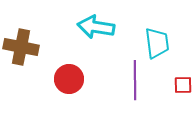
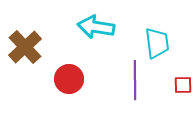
brown cross: moved 4 px right; rotated 36 degrees clockwise
